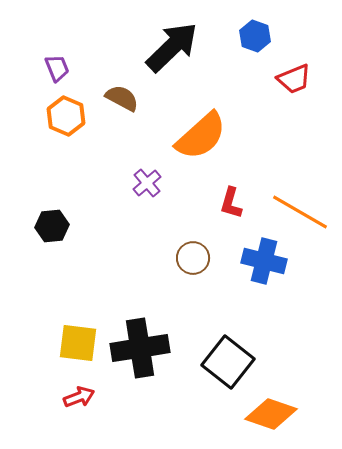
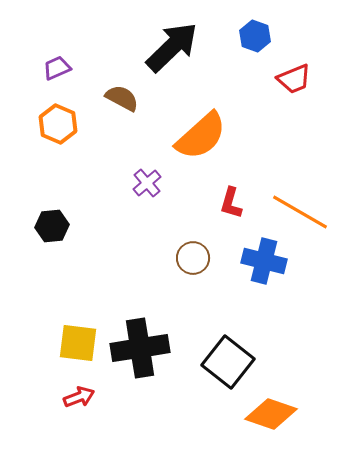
purple trapezoid: rotated 92 degrees counterclockwise
orange hexagon: moved 8 px left, 8 px down
